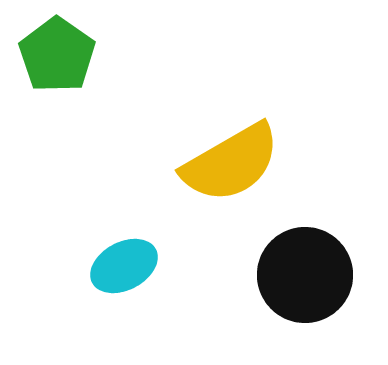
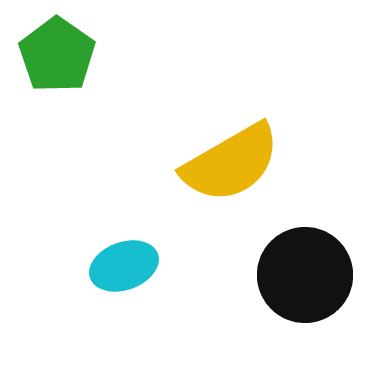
cyan ellipse: rotated 8 degrees clockwise
